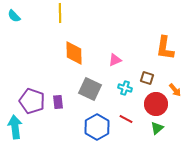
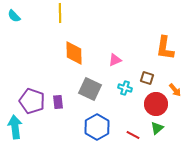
red line: moved 7 px right, 16 px down
